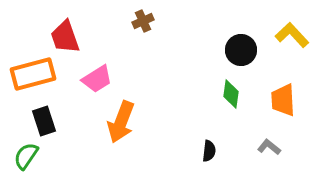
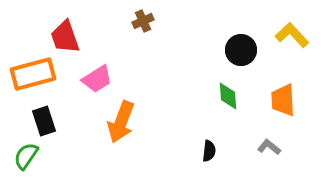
green diamond: moved 3 px left, 2 px down; rotated 12 degrees counterclockwise
